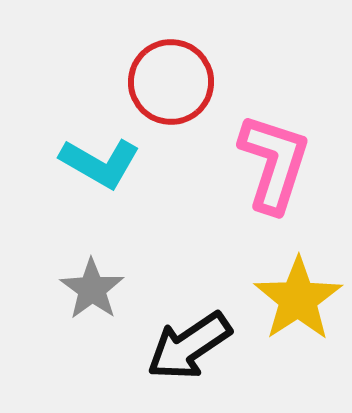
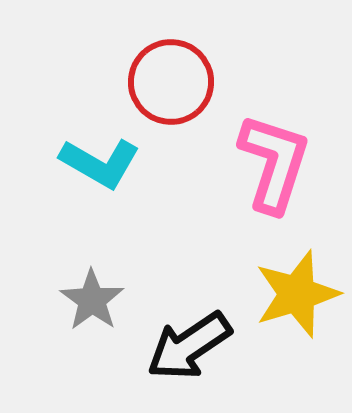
gray star: moved 11 px down
yellow star: moved 1 px left, 5 px up; rotated 16 degrees clockwise
